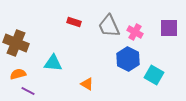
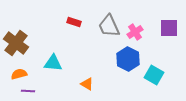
pink cross: rotated 28 degrees clockwise
brown cross: rotated 15 degrees clockwise
orange semicircle: moved 1 px right
purple line: rotated 24 degrees counterclockwise
